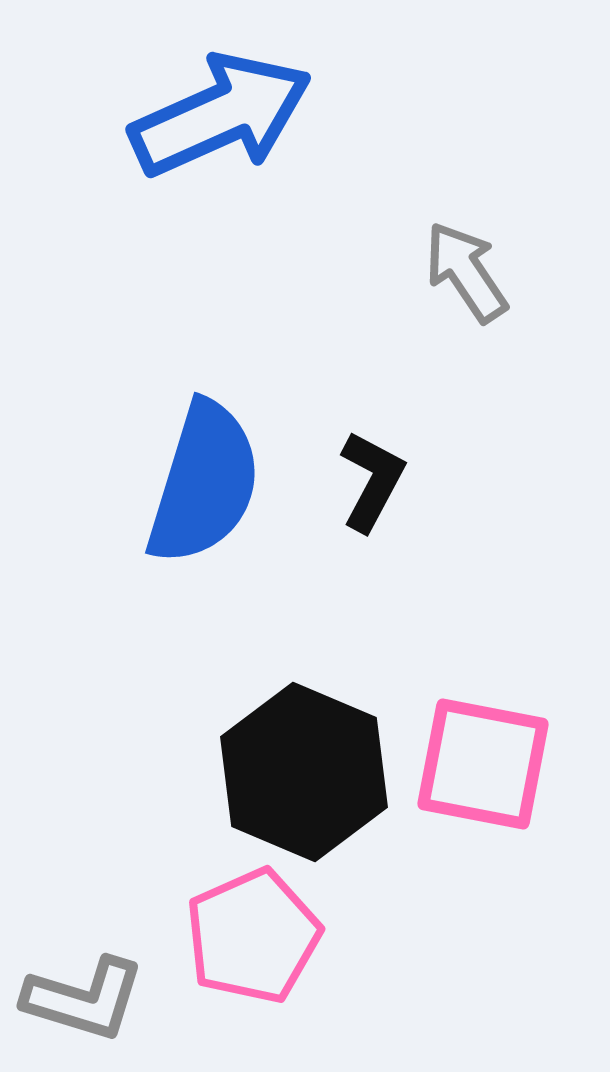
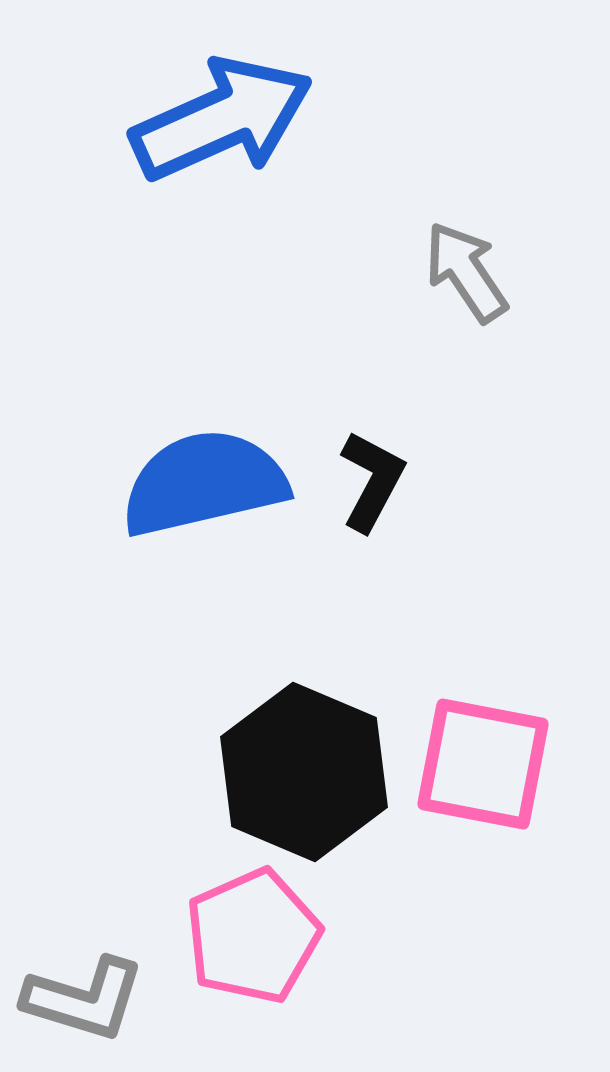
blue arrow: moved 1 px right, 4 px down
blue semicircle: rotated 120 degrees counterclockwise
